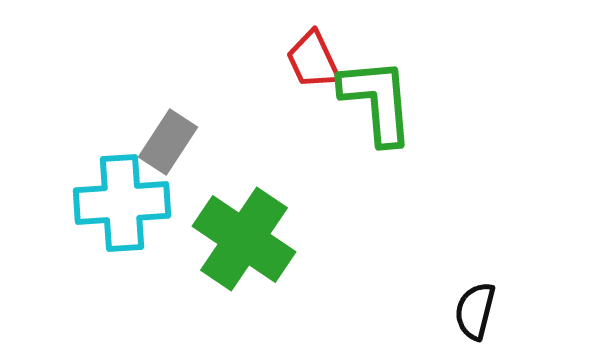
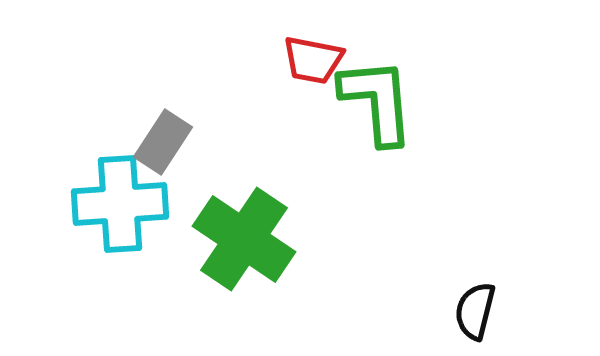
red trapezoid: rotated 54 degrees counterclockwise
gray rectangle: moved 5 px left
cyan cross: moved 2 px left, 1 px down
